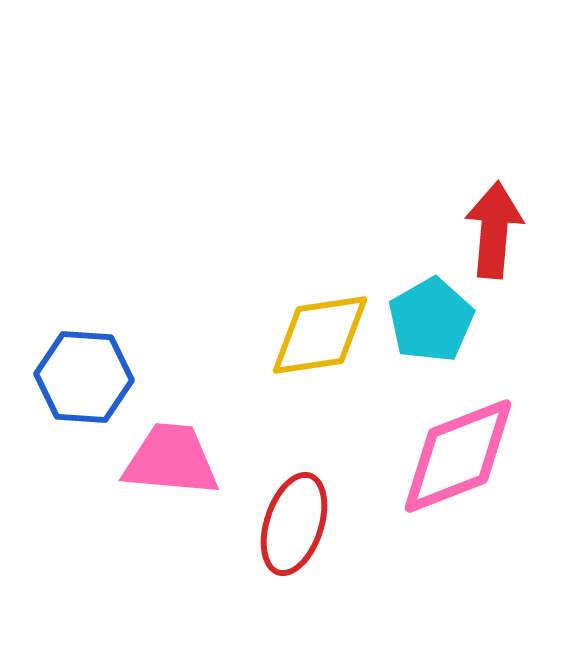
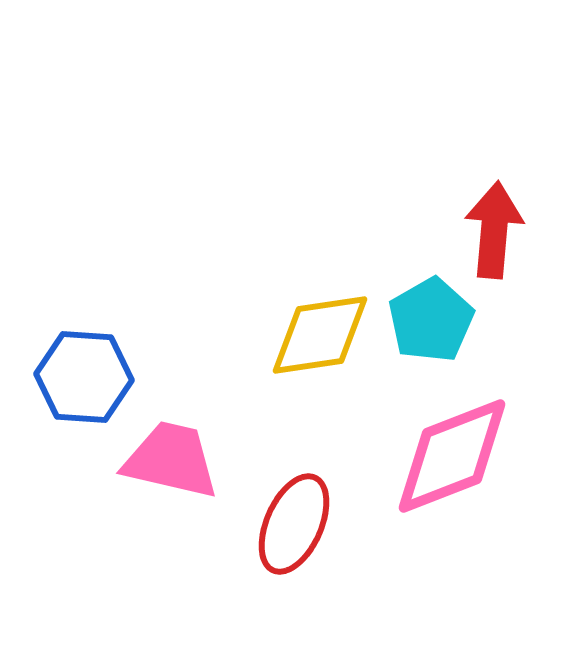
pink diamond: moved 6 px left
pink trapezoid: rotated 8 degrees clockwise
red ellipse: rotated 6 degrees clockwise
